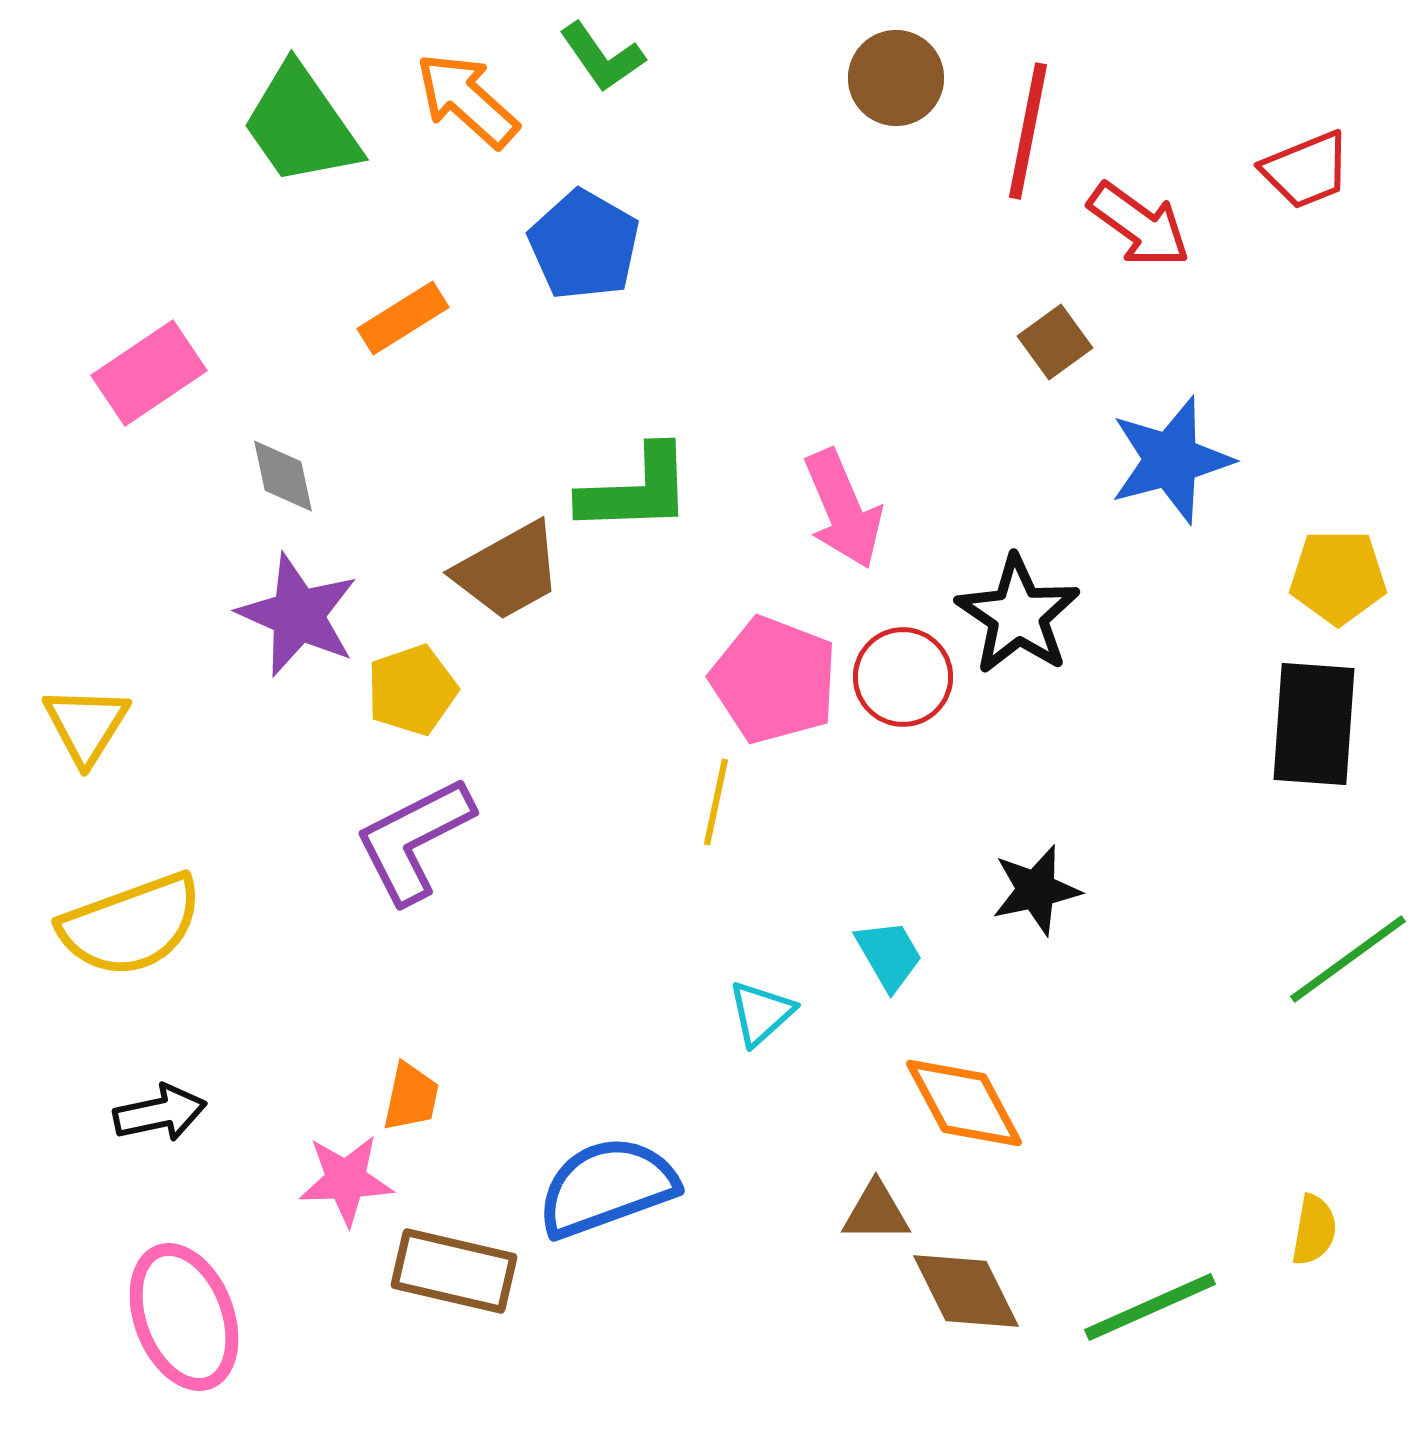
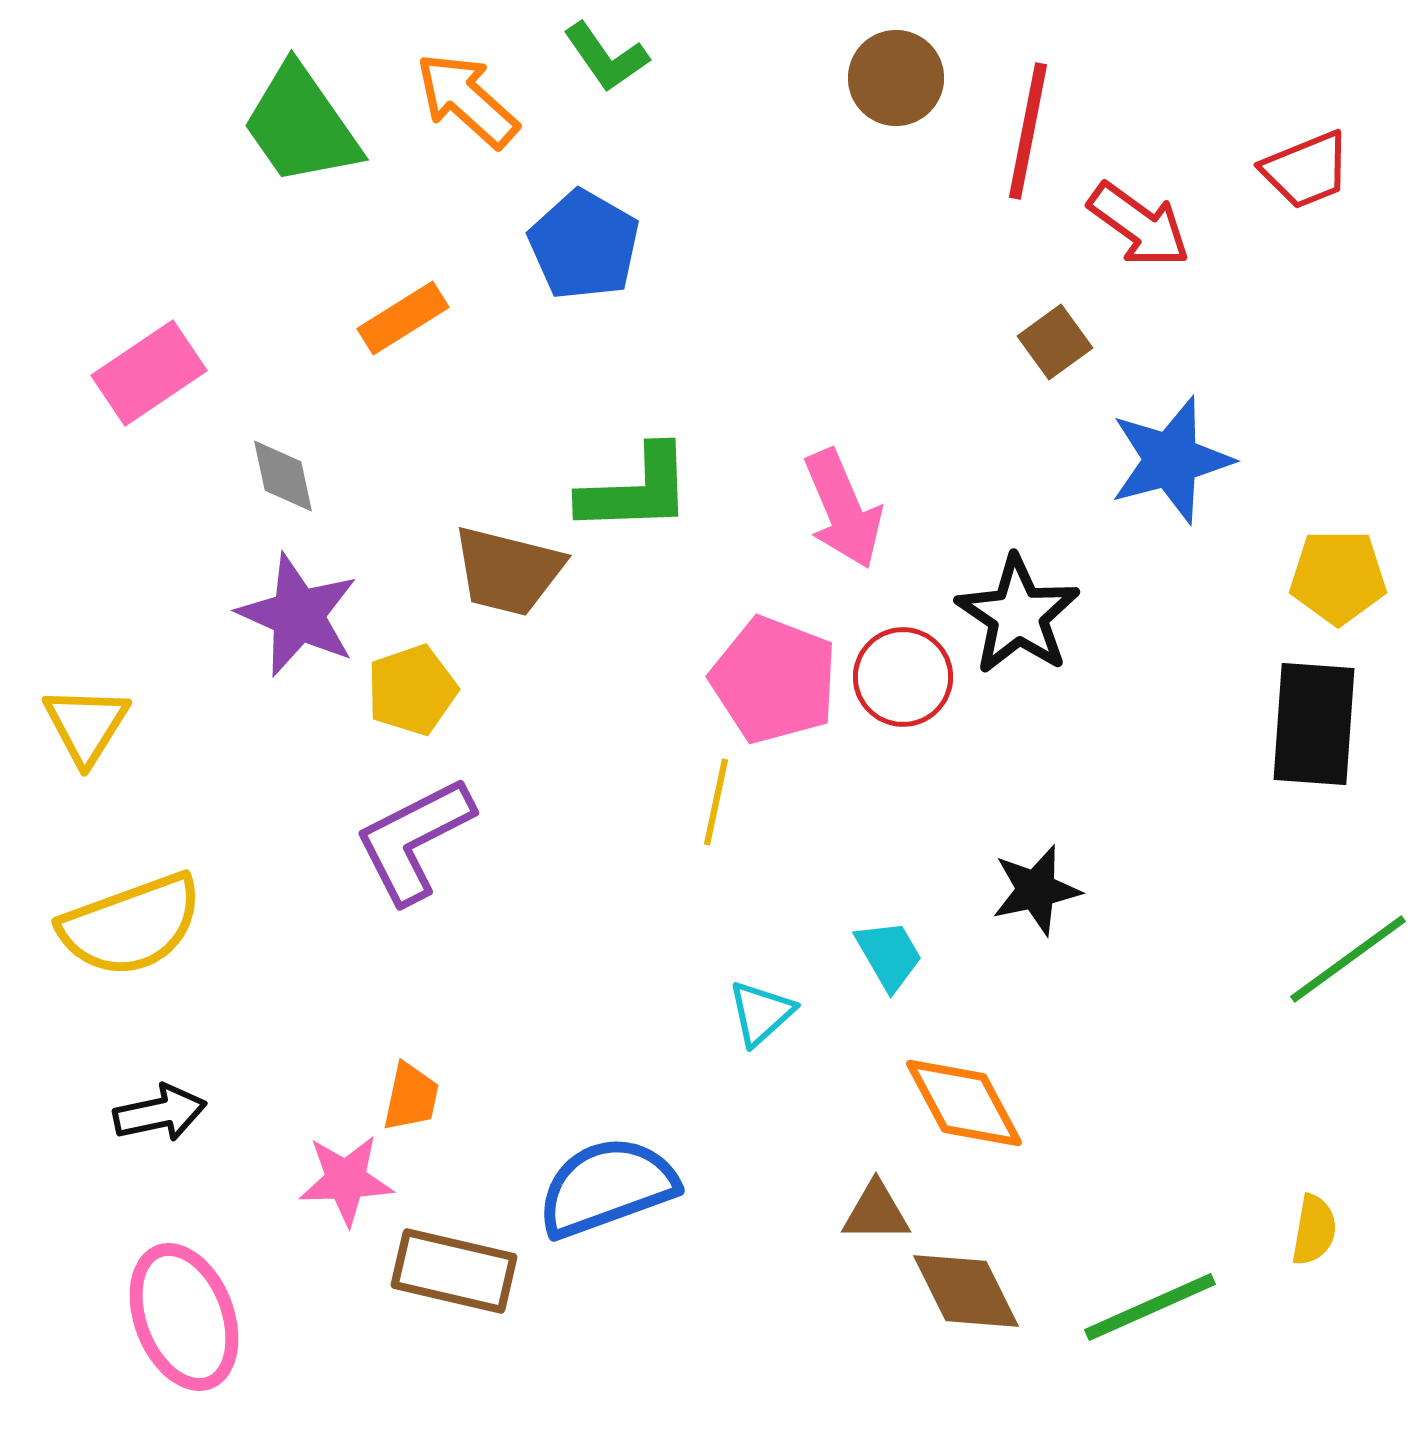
green L-shape at (602, 57): moved 4 px right
brown trapezoid at (508, 571): rotated 43 degrees clockwise
